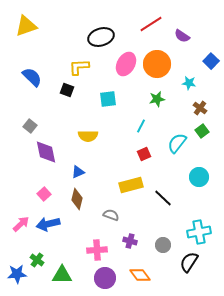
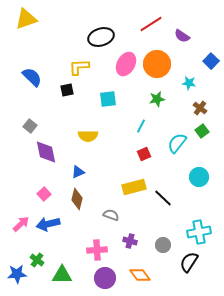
yellow triangle: moved 7 px up
black square: rotated 32 degrees counterclockwise
yellow rectangle: moved 3 px right, 2 px down
